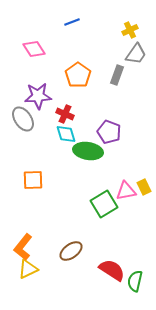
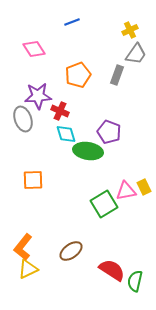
orange pentagon: rotated 15 degrees clockwise
red cross: moved 5 px left, 3 px up
gray ellipse: rotated 15 degrees clockwise
